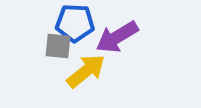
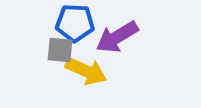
gray square: moved 2 px right, 4 px down
yellow arrow: rotated 63 degrees clockwise
